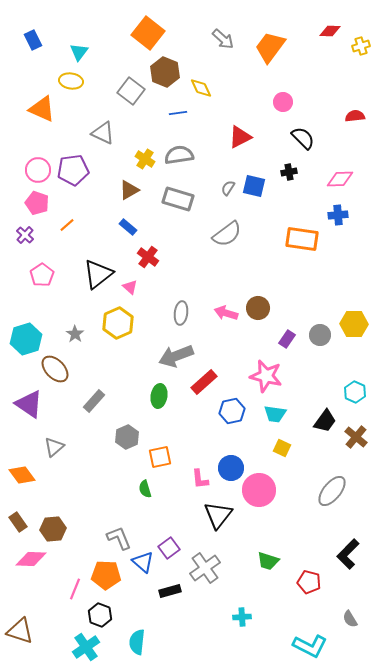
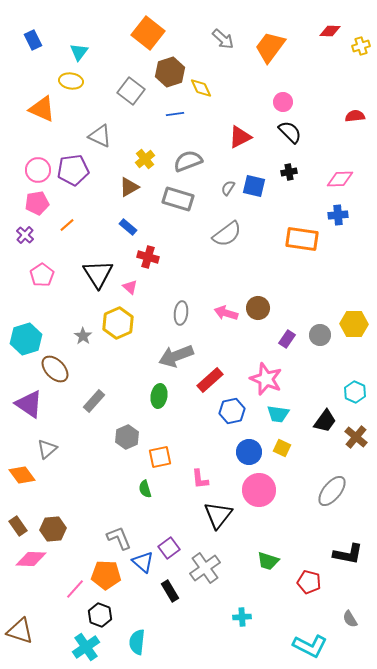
brown hexagon at (165, 72): moved 5 px right; rotated 20 degrees clockwise
blue line at (178, 113): moved 3 px left, 1 px down
gray triangle at (103, 133): moved 3 px left, 3 px down
black semicircle at (303, 138): moved 13 px left, 6 px up
gray semicircle at (179, 155): moved 9 px right, 6 px down; rotated 12 degrees counterclockwise
yellow cross at (145, 159): rotated 18 degrees clockwise
brown triangle at (129, 190): moved 3 px up
pink pentagon at (37, 203): rotated 30 degrees counterclockwise
red cross at (148, 257): rotated 20 degrees counterclockwise
black triangle at (98, 274): rotated 24 degrees counterclockwise
gray star at (75, 334): moved 8 px right, 2 px down
pink star at (266, 376): moved 3 px down; rotated 8 degrees clockwise
red rectangle at (204, 382): moved 6 px right, 2 px up
cyan trapezoid at (275, 414): moved 3 px right
gray triangle at (54, 447): moved 7 px left, 2 px down
blue circle at (231, 468): moved 18 px right, 16 px up
brown rectangle at (18, 522): moved 4 px down
black L-shape at (348, 554): rotated 124 degrees counterclockwise
pink line at (75, 589): rotated 20 degrees clockwise
black rectangle at (170, 591): rotated 75 degrees clockwise
